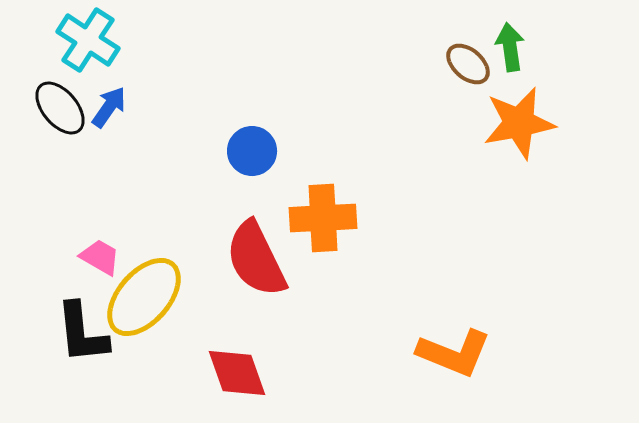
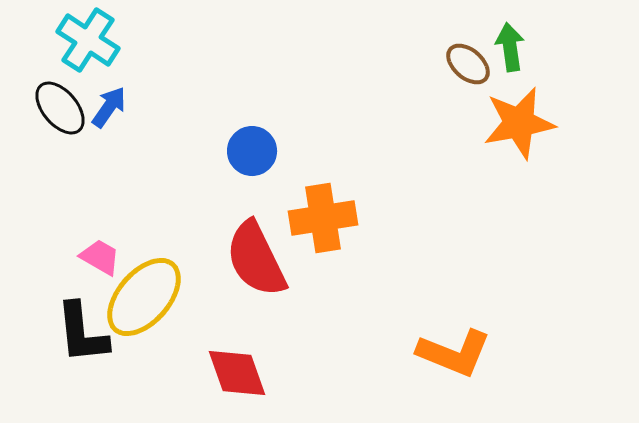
orange cross: rotated 6 degrees counterclockwise
